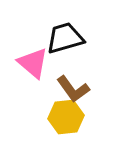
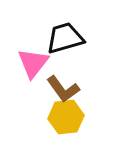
pink triangle: rotated 28 degrees clockwise
brown L-shape: moved 10 px left
